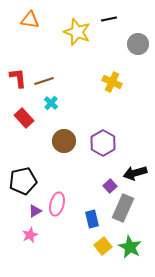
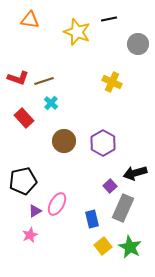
red L-shape: rotated 115 degrees clockwise
pink ellipse: rotated 15 degrees clockwise
